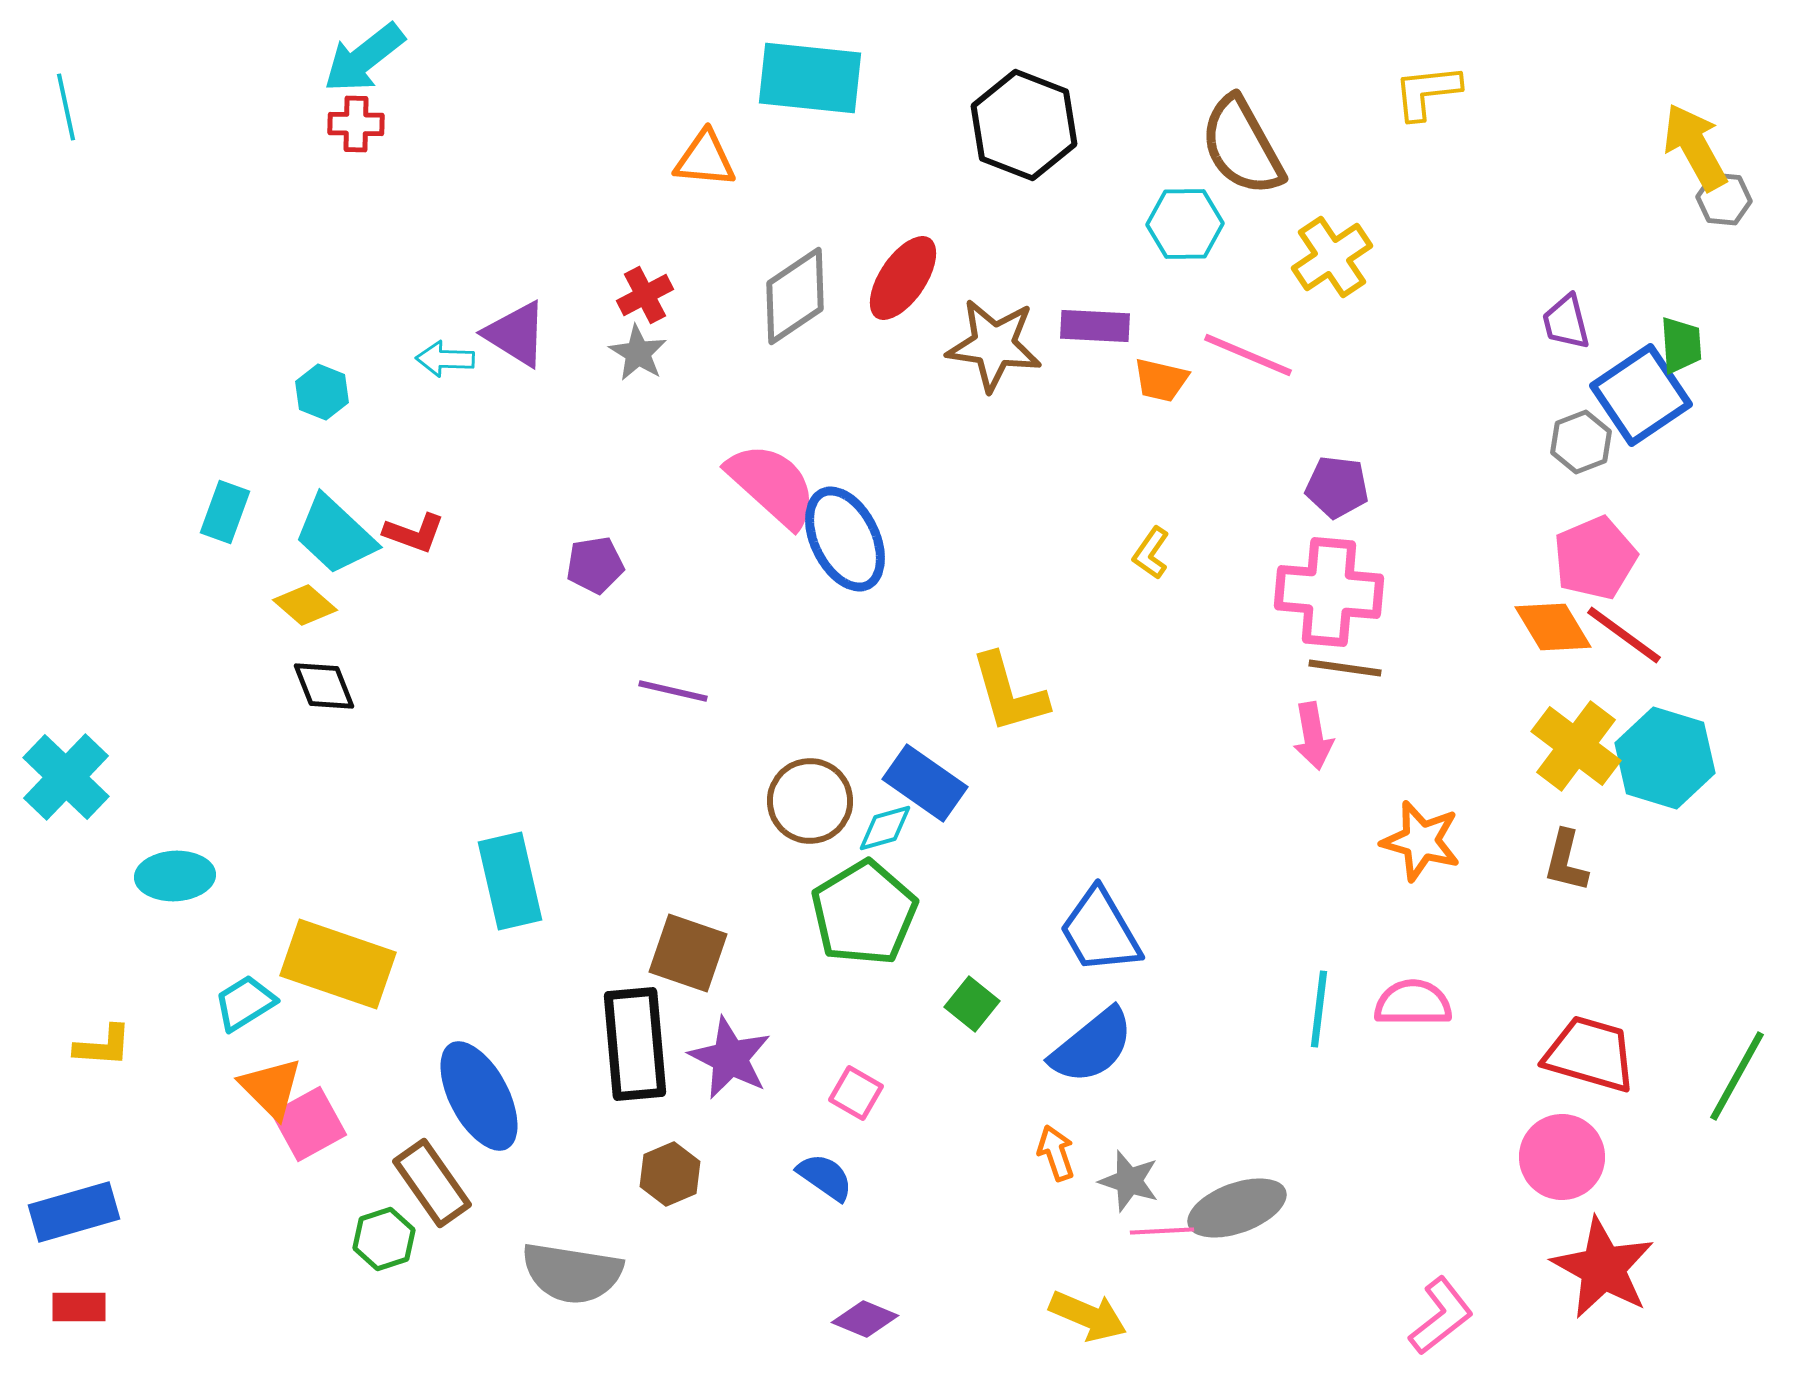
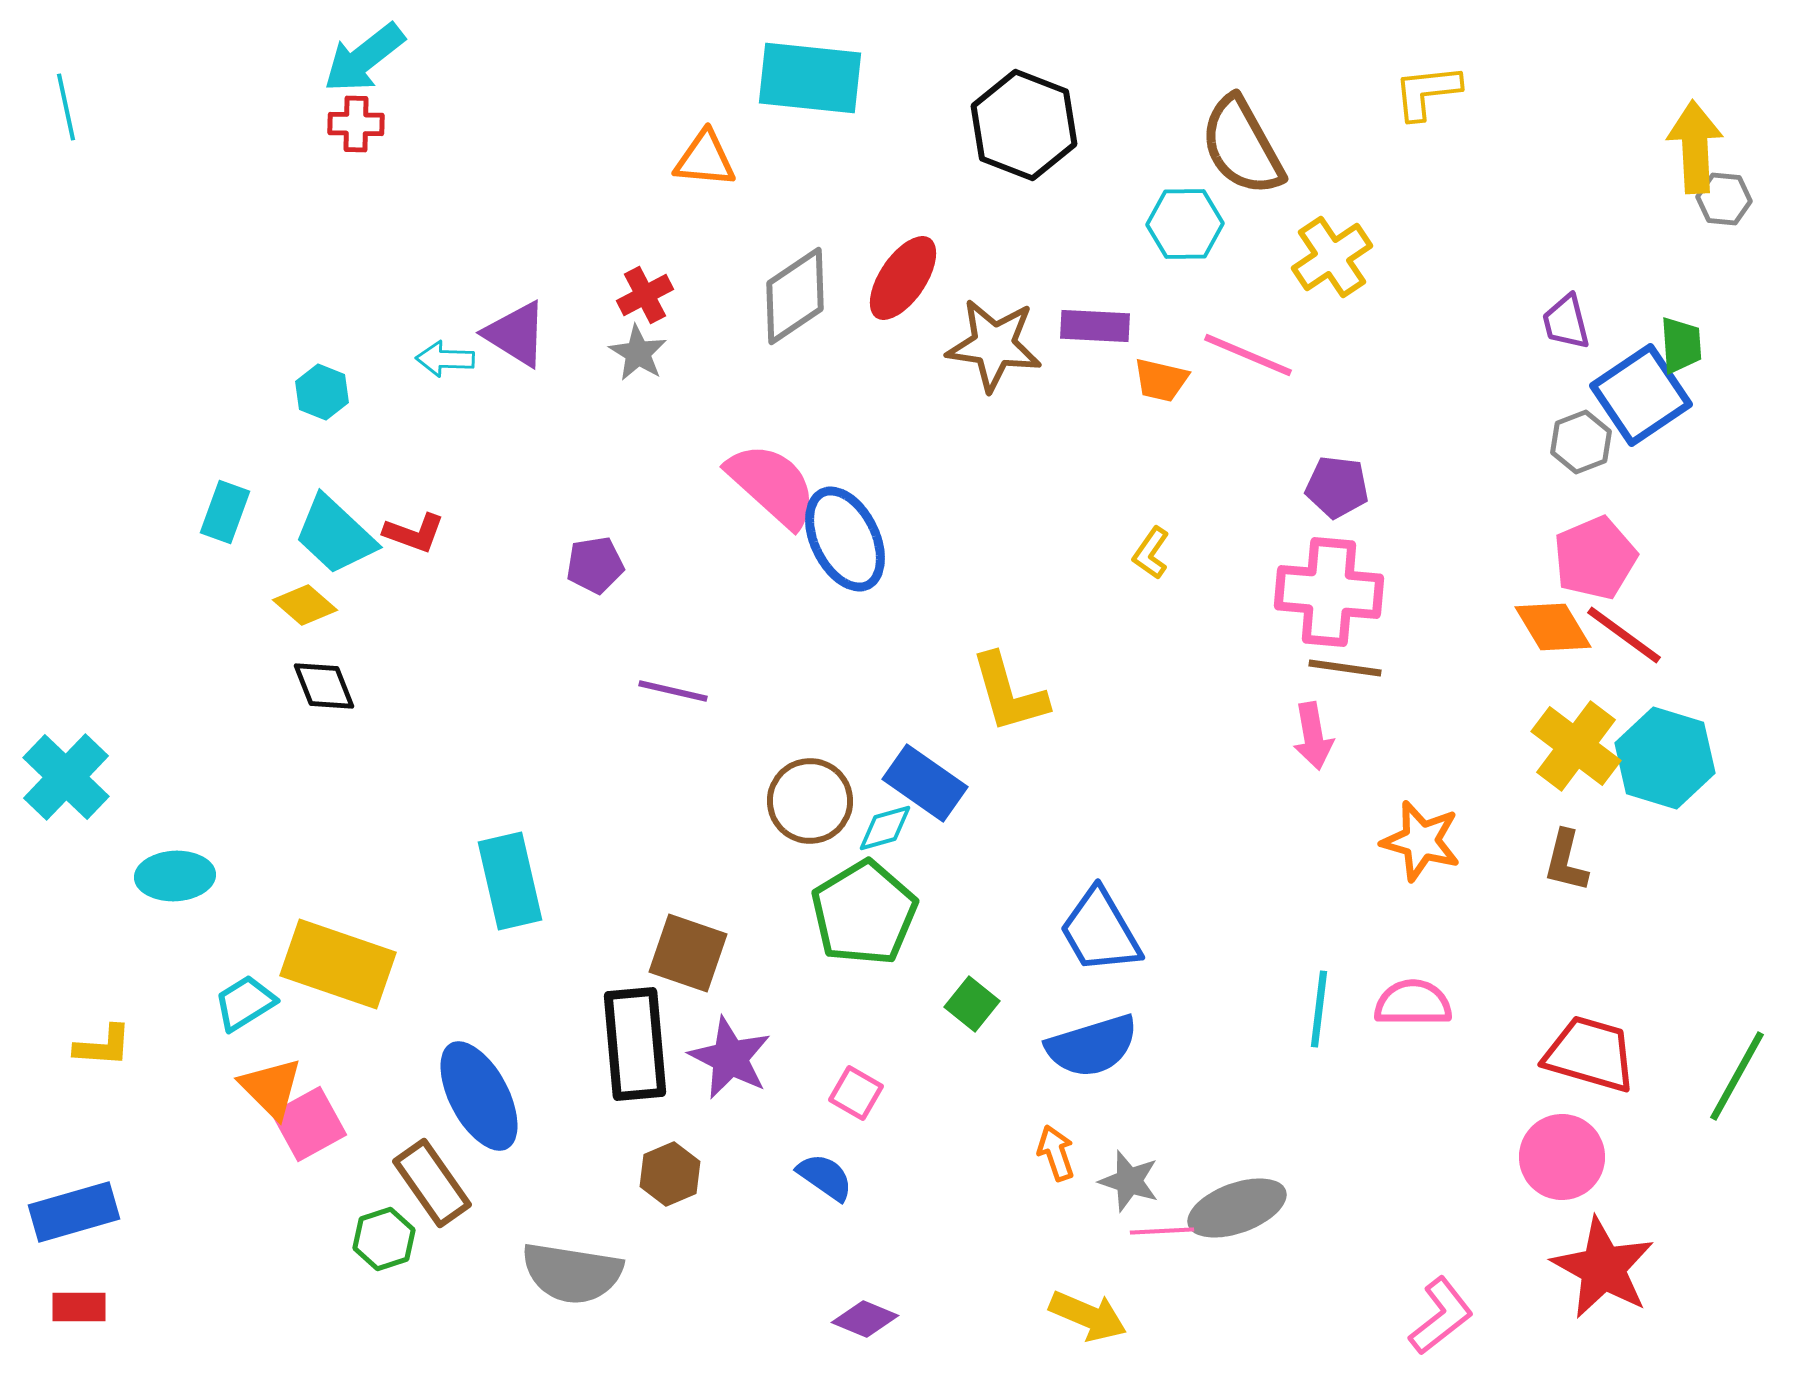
yellow arrow at (1695, 147): rotated 26 degrees clockwise
blue semicircle at (1092, 1046): rotated 22 degrees clockwise
